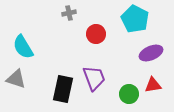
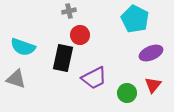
gray cross: moved 2 px up
red circle: moved 16 px left, 1 px down
cyan semicircle: rotated 40 degrees counterclockwise
purple trapezoid: rotated 84 degrees clockwise
red triangle: rotated 42 degrees counterclockwise
black rectangle: moved 31 px up
green circle: moved 2 px left, 1 px up
